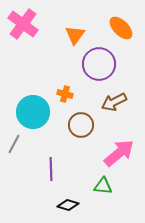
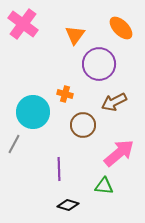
brown circle: moved 2 px right
purple line: moved 8 px right
green triangle: moved 1 px right
